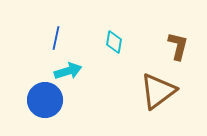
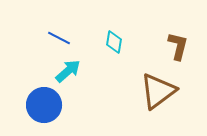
blue line: moved 3 px right; rotated 75 degrees counterclockwise
cyan arrow: rotated 24 degrees counterclockwise
blue circle: moved 1 px left, 5 px down
